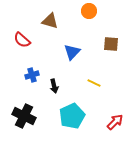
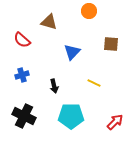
brown triangle: moved 1 px left, 1 px down
blue cross: moved 10 px left
cyan pentagon: moved 1 px left; rotated 25 degrees clockwise
